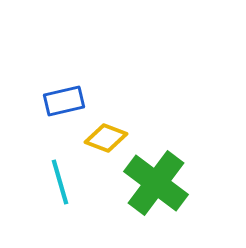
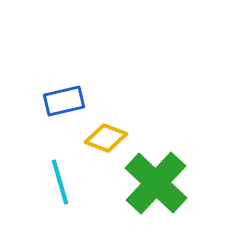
green cross: rotated 6 degrees clockwise
